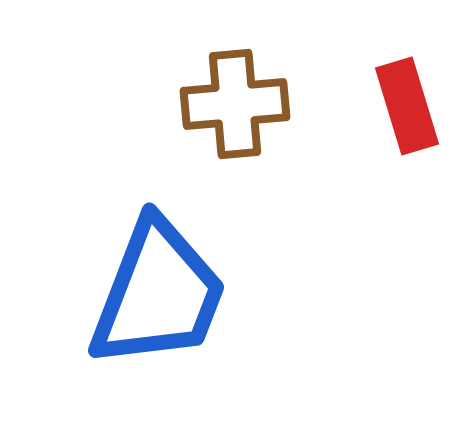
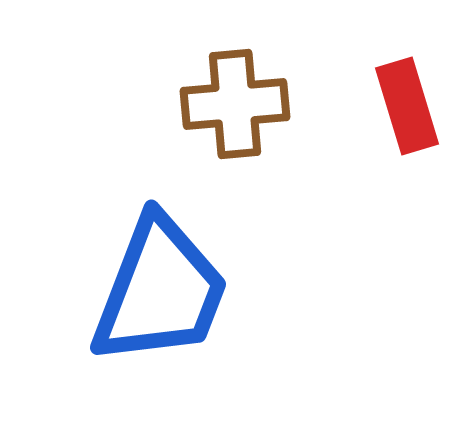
blue trapezoid: moved 2 px right, 3 px up
